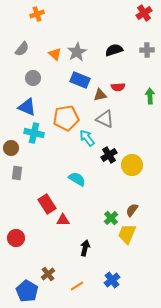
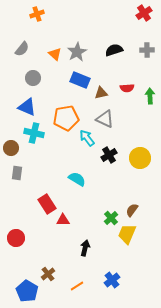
red semicircle: moved 9 px right, 1 px down
brown triangle: moved 1 px right, 2 px up
yellow circle: moved 8 px right, 7 px up
